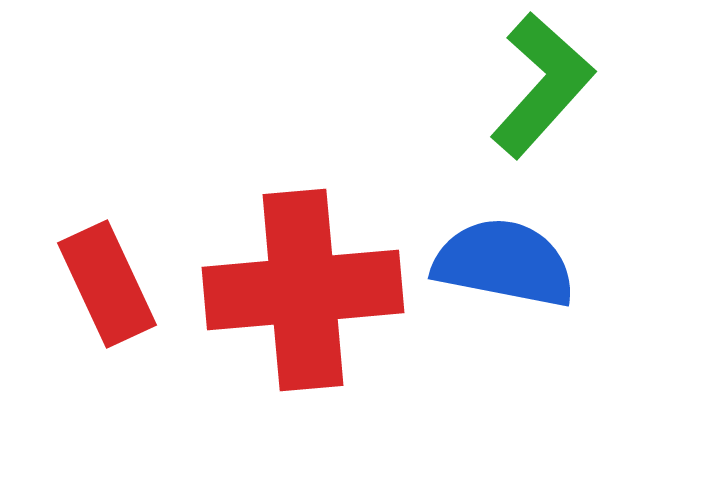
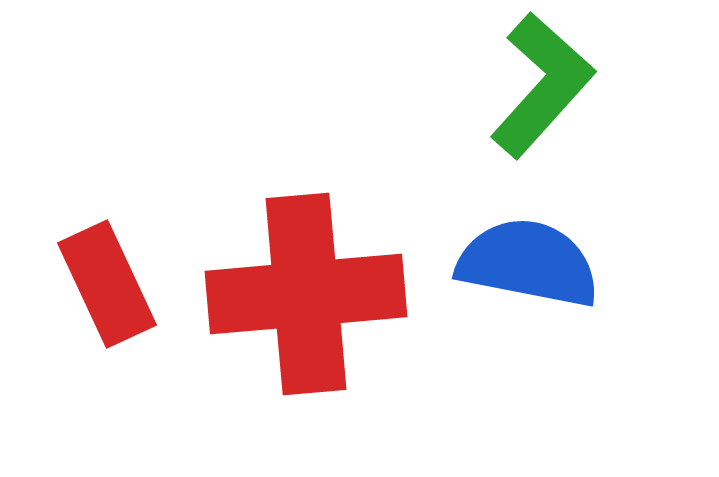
blue semicircle: moved 24 px right
red cross: moved 3 px right, 4 px down
